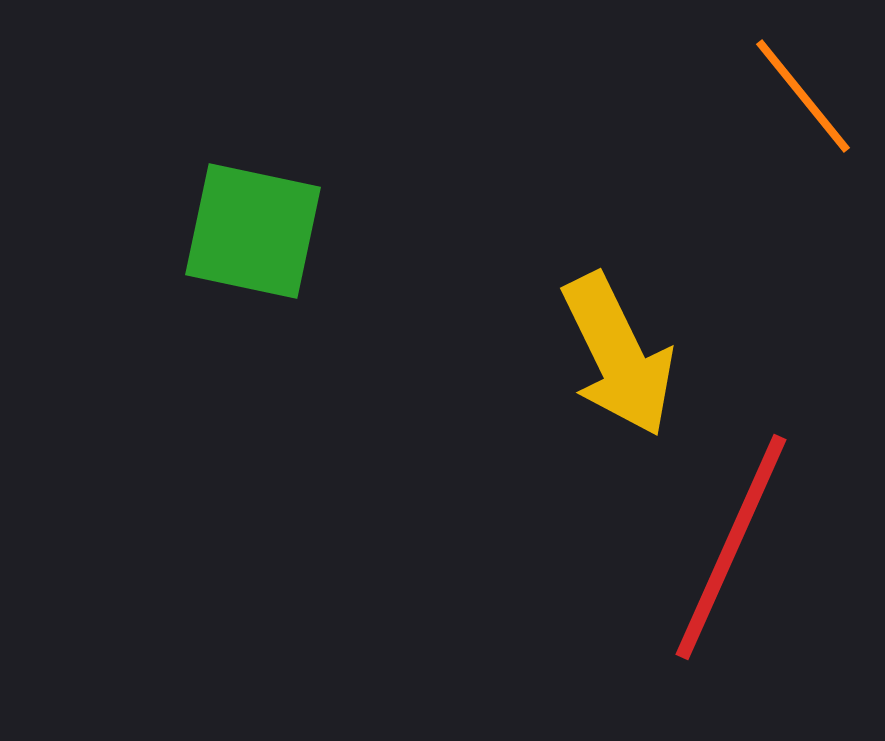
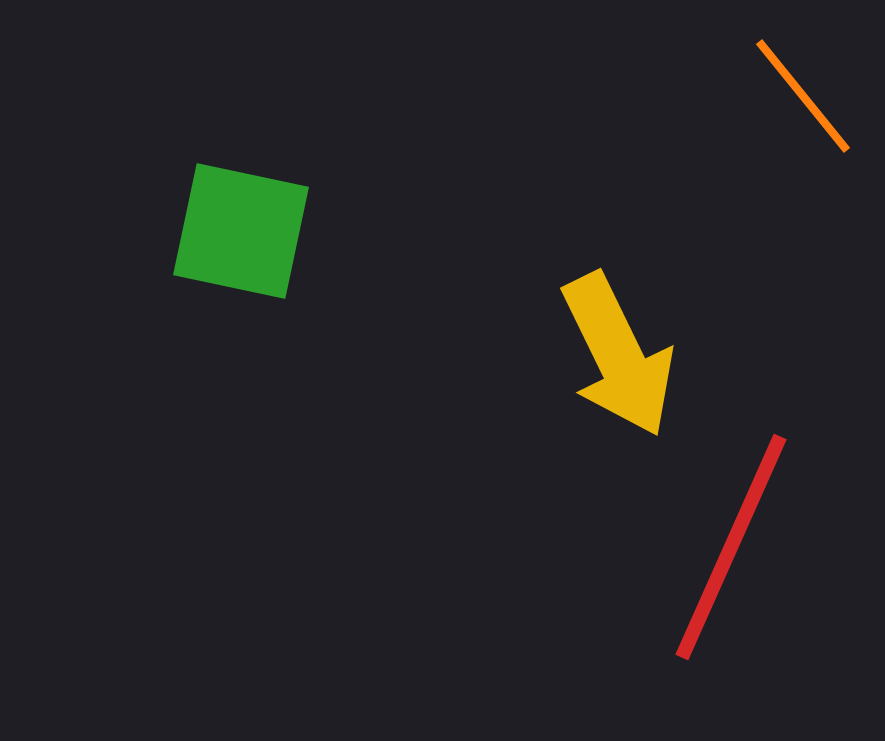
green square: moved 12 px left
